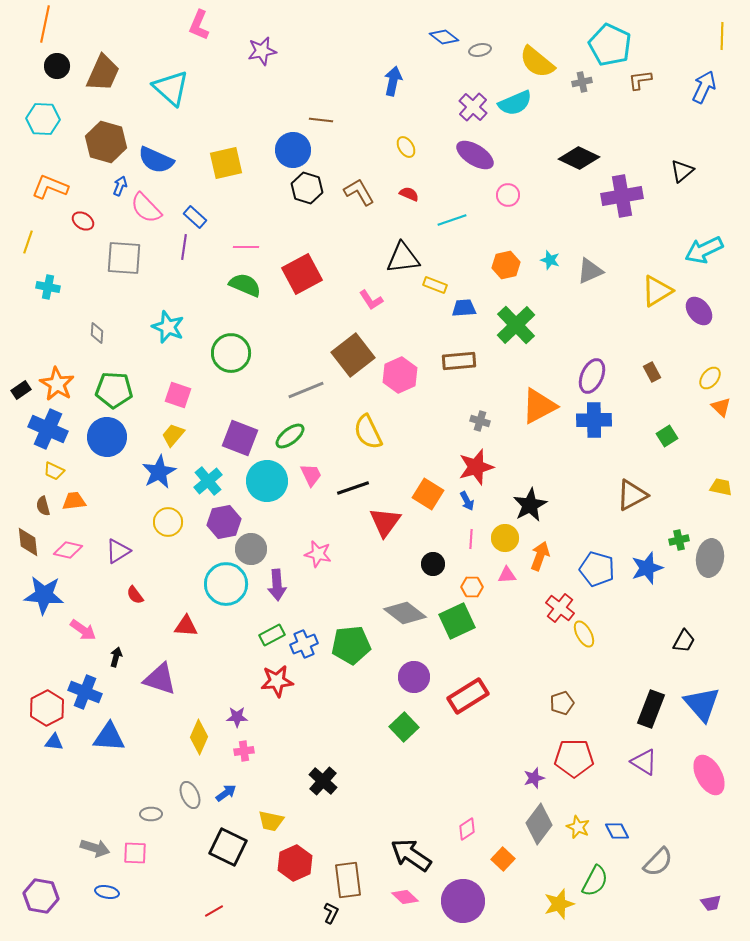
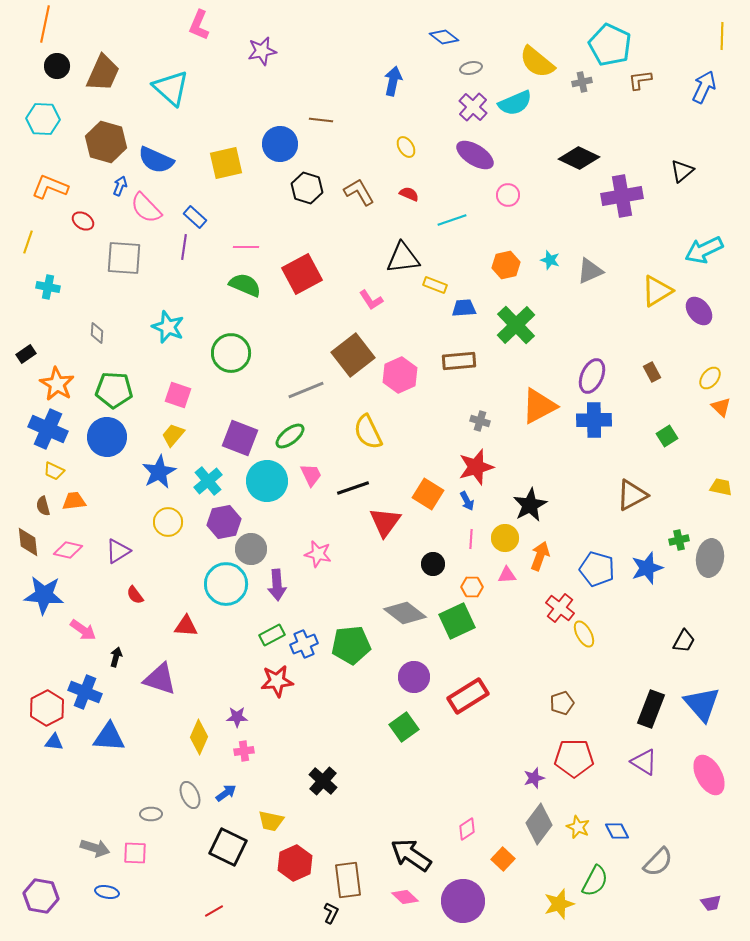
gray ellipse at (480, 50): moved 9 px left, 18 px down
blue circle at (293, 150): moved 13 px left, 6 px up
black rectangle at (21, 390): moved 5 px right, 36 px up
green square at (404, 727): rotated 8 degrees clockwise
